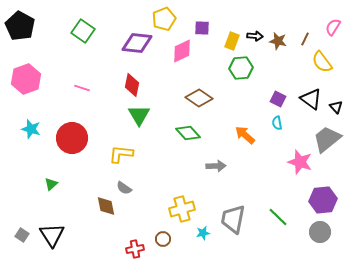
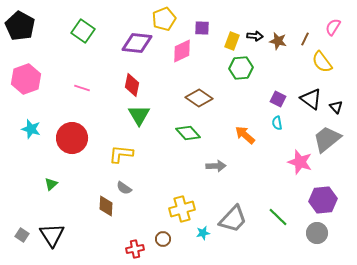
brown diamond at (106, 206): rotated 15 degrees clockwise
gray trapezoid at (233, 219): rotated 148 degrees counterclockwise
gray circle at (320, 232): moved 3 px left, 1 px down
